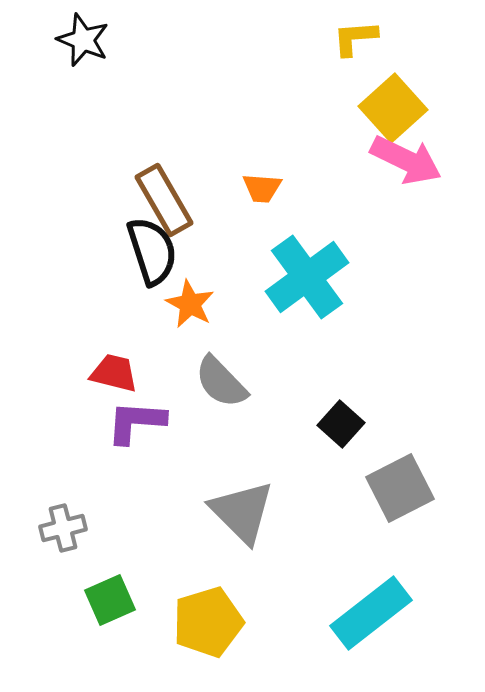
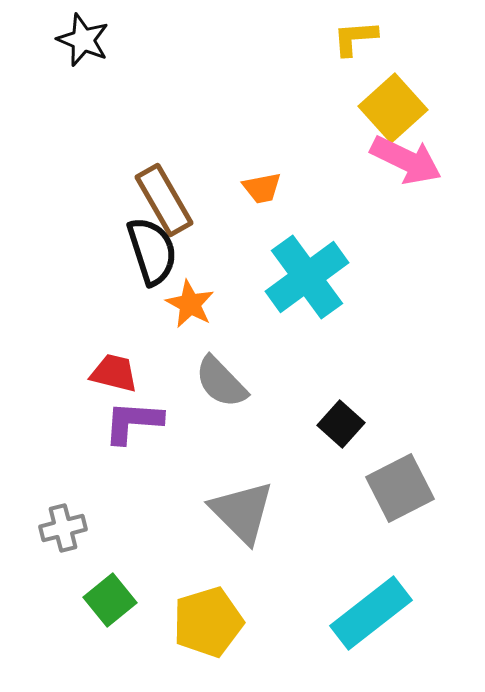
orange trapezoid: rotated 15 degrees counterclockwise
purple L-shape: moved 3 px left
green square: rotated 15 degrees counterclockwise
